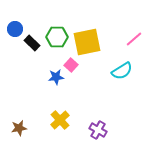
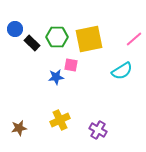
yellow square: moved 2 px right, 3 px up
pink square: rotated 32 degrees counterclockwise
yellow cross: rotated 18 degrees clockwise
